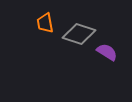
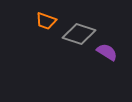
orange trapezoid: moved 1 px right, 2 px up; rotated 60 degrees counterclockwise
